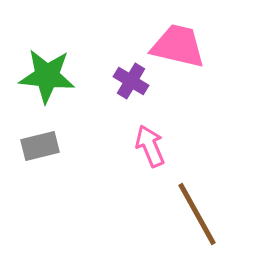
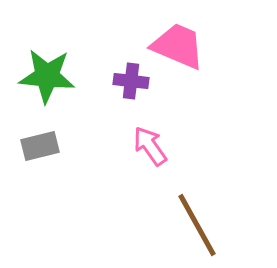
pink trapezoid: rotated 10 degrees clockwise
purple cross: rotated 24 degrees counterclockwise
pink arrow: rotated 12 degrees counterclockwise
brown line: moved 11 px down
